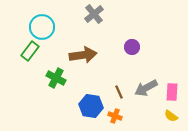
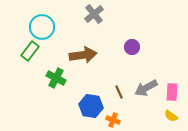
orange cross: moved 2 px left, 4 px down
